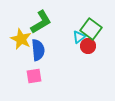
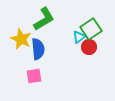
green L-shape: moved 3 px right, 3 px up
green square: rotated 20 degrees clockwise
red circle: moved 1 px right, 1 px down
blue semicircle: moved 1 px up
